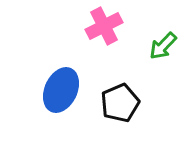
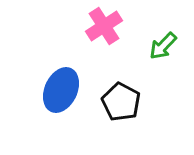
pink cross: rotated 6 degrees counterclockwise
black pentagon: moved 1 px right, 1 px up; rotated 21 degrees counterclockwise
